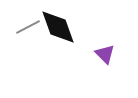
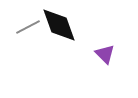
black diamond: moved 1 px right, 2 px up
